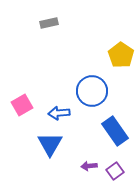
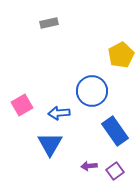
yellow pentagon: rotated 10 degrees clockwise
